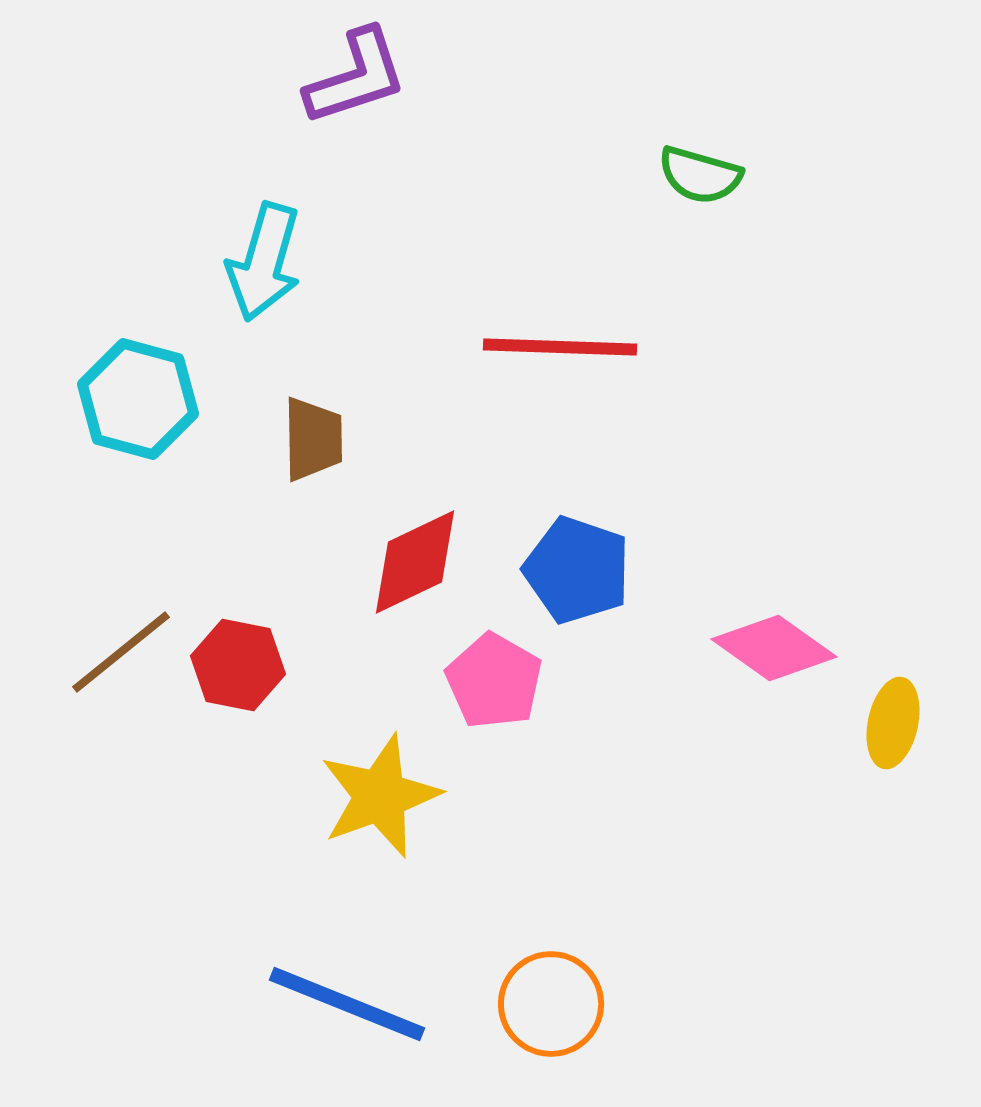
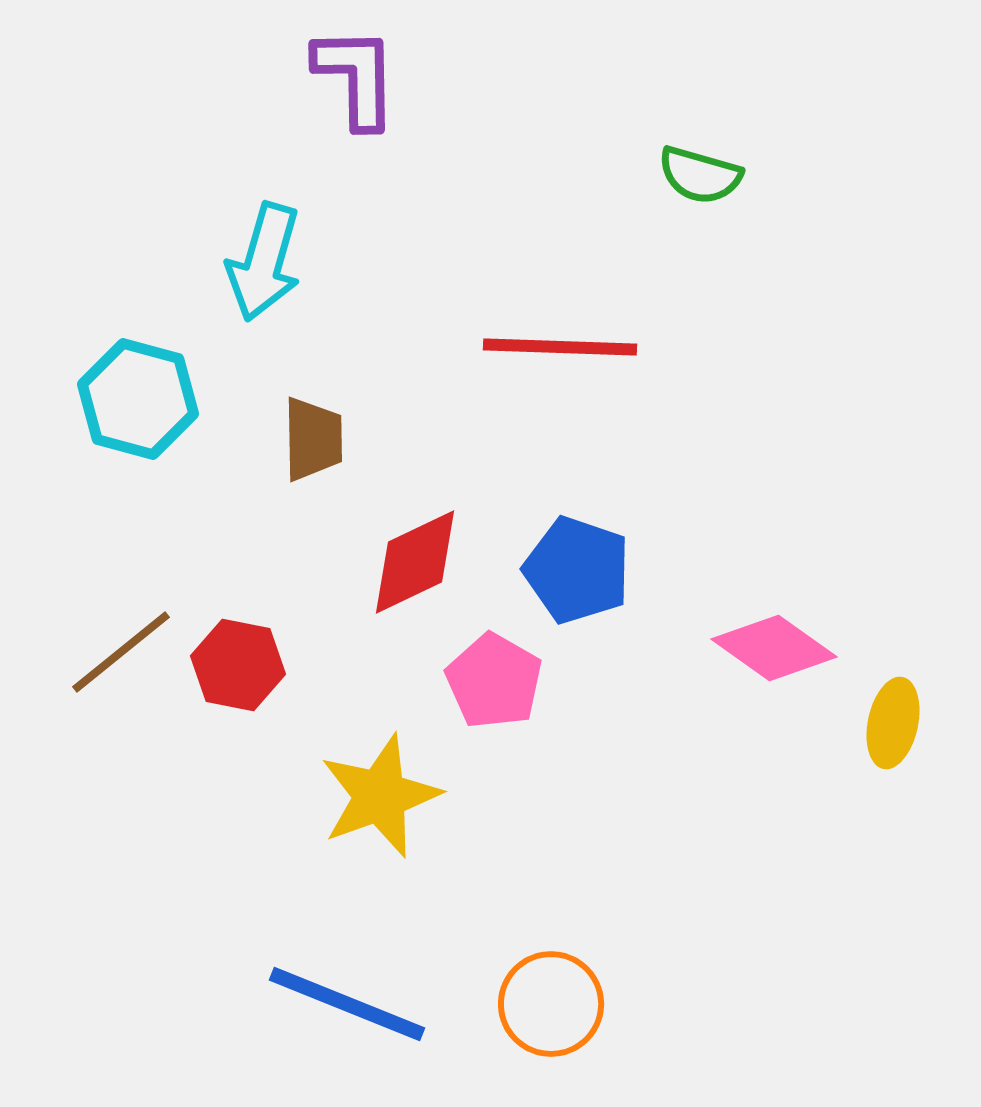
purple L-shape: rotated 73 degrees counterclockwise
